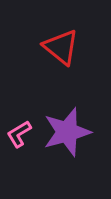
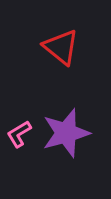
purple star: moved 1 px left, 1 px down
